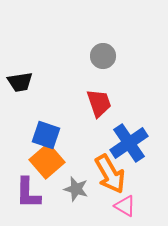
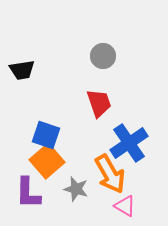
black trapezoid: moved 2 px right, 12 px up
